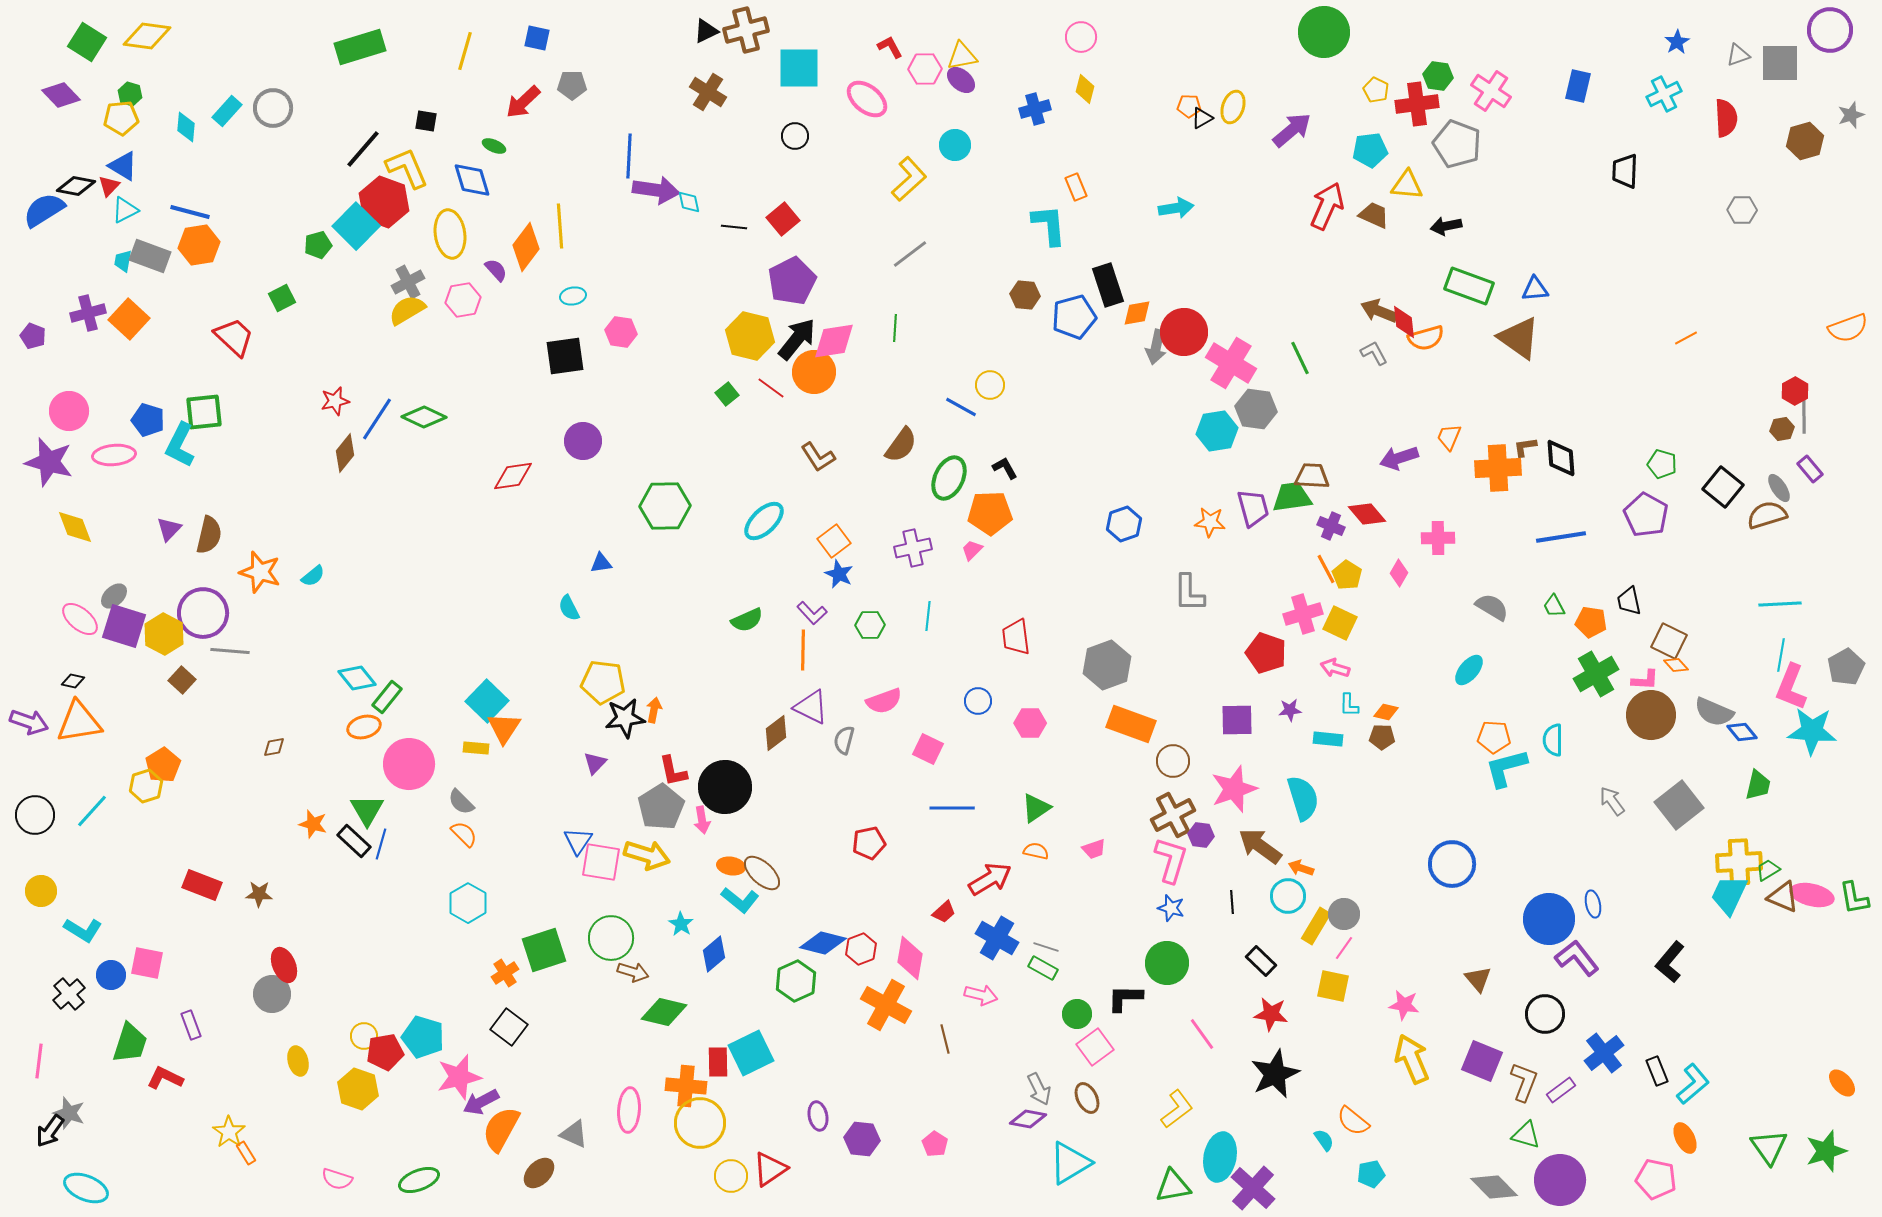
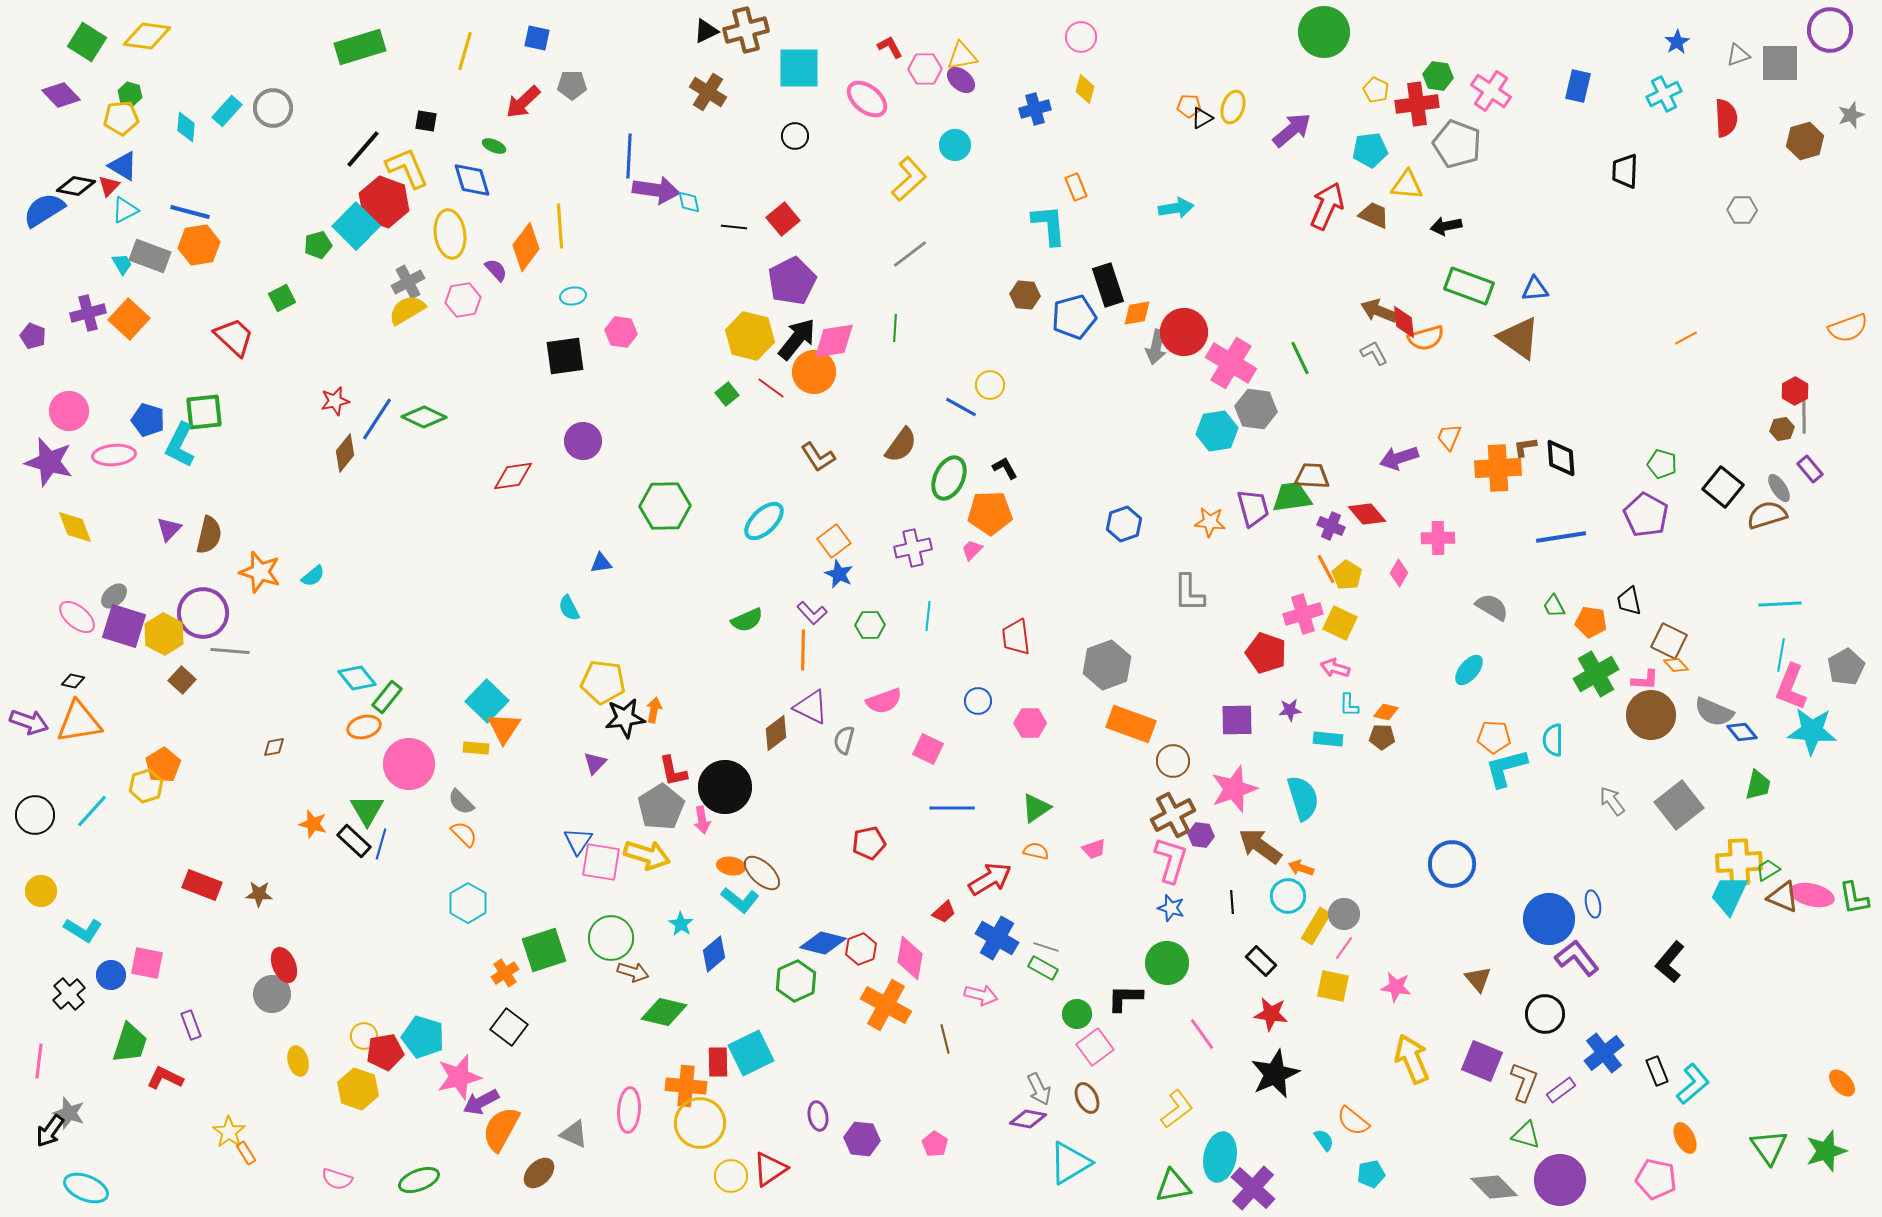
cyan trapezoid at (123, 261): moved 1 px left, 3 px down; rotated 140 degrees clockwise
pink ellipse at (80, 619): moved 3 px left, 2 px up
pink star at (1404, 1005): moved 8 px left, 18 px up
